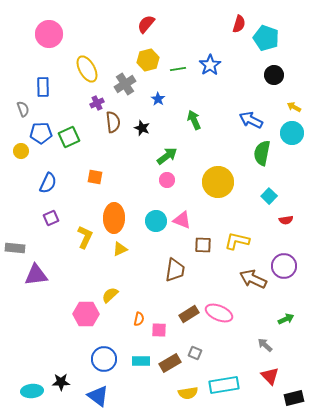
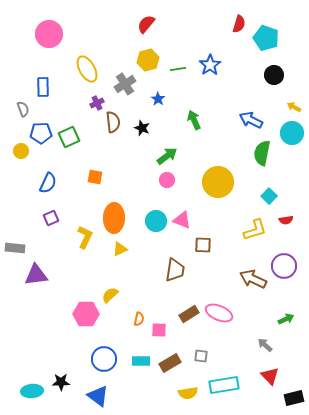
yellow L-shape at (237, 241): moved 18 px right, 11 px up; rotated 150 degrees clockwise
gray square at (195, 353): moved 6 px right, 3 px down; rotated 16 degrees counterclockwise
